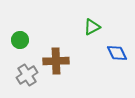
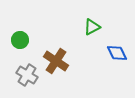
brown cross: rotated 35 degrees clockwise
gray cross: rotated 25 degrees counterclockwise
